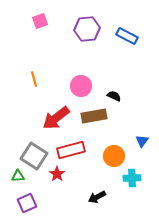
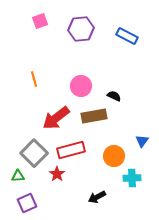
purple hexagon: moved 6 px left
gray square: moved 3 px up; rotated 12 degrees clockwise
